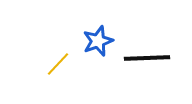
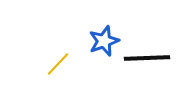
blue star: moved 6 px right
